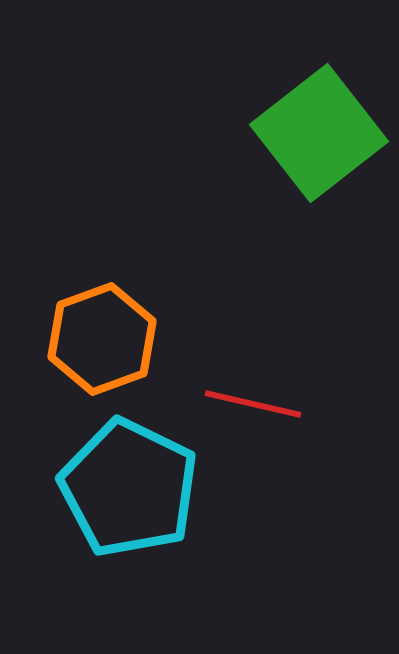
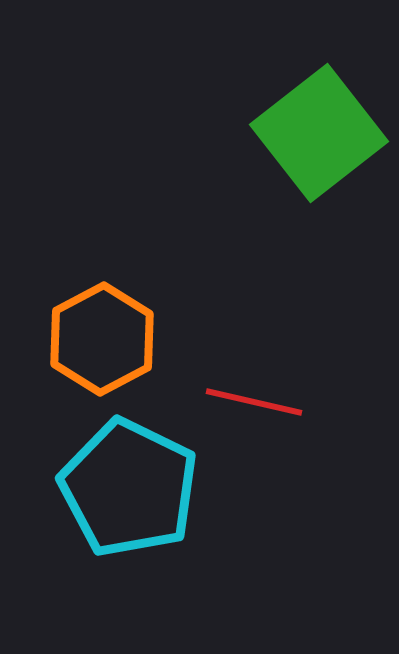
orange hexagon: rotated 8 degrees counterclockwise
red line: moved 1 px right, 2 px up
